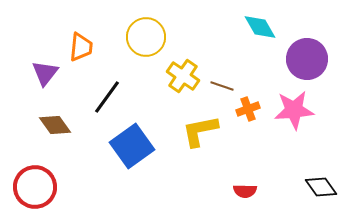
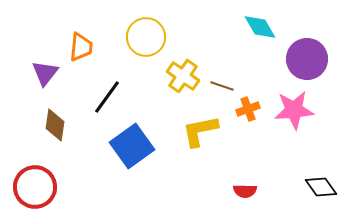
brown diamond: rotated 44 degrees clockwise
